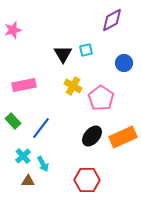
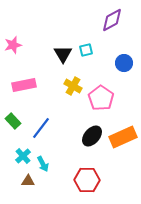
pink star: moved 15 px down
